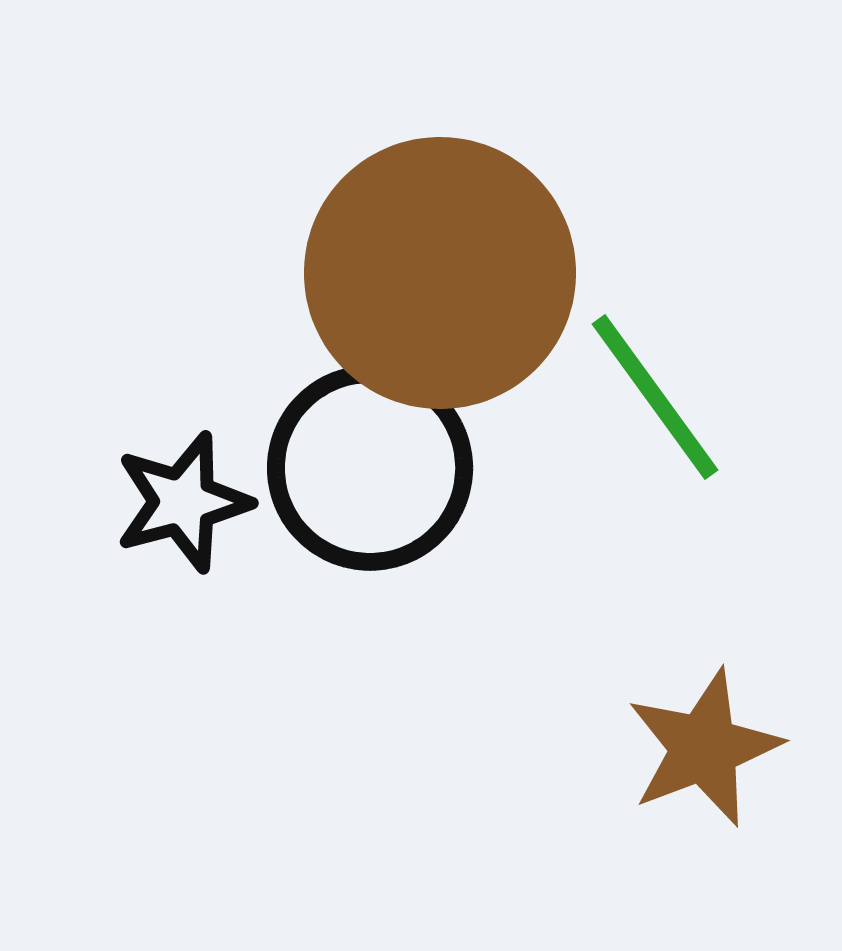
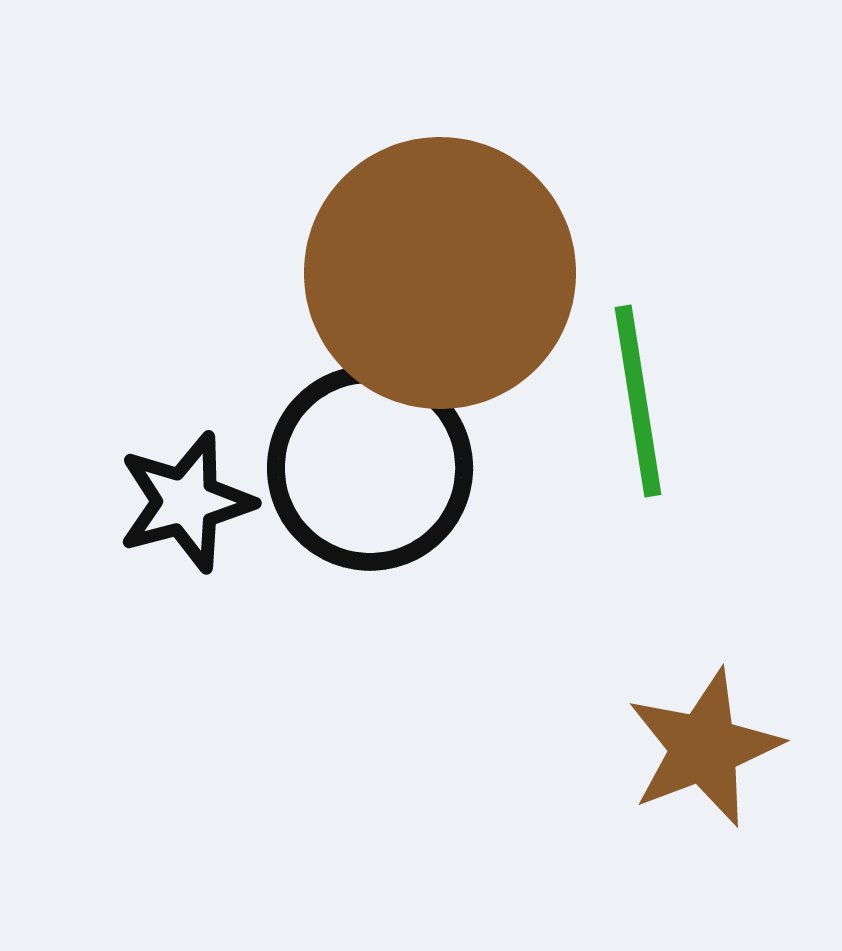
green line: moved 17 px left, 4 px down; rotated 27 degrees clockwise
black star: moved 3 px right
